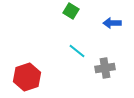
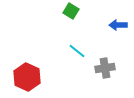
blue arrow: moved 6 px right, 2 px down
red hexagon: rotated 16 degrees counterclockwise
